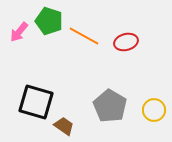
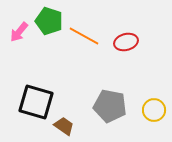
gray pentagon: rotated 20 degrees counterclockwise
